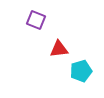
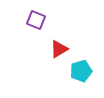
red triangle: rotated 24 degrees counterclockwise
